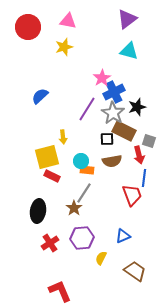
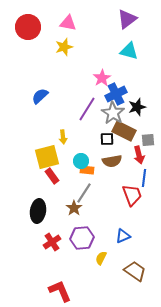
pink triangle: moved 2 px down
blue cross: moved 2 px right, 2 px down
gray square: moved 1 px left, 1 px up; rotated 24 degrees counterclockwise
red rectangle: rotated 28 degrees clockwise
red cross: moved 2 px right, 1 px up
